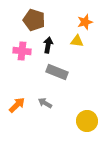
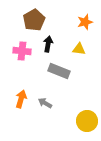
brown pentagon: rotated 25 degrees clockwise
yellow triangle: moved 2 px right, 8 px down
black arrow: moved 1 px up
gray rectangle: moved 2 px right, 1 px up
orange arrow: moved 4 px right, 6 px up; rotated 30 degrees counterclockwise
